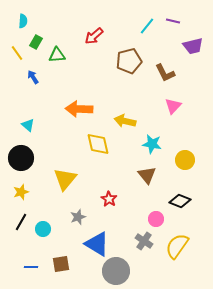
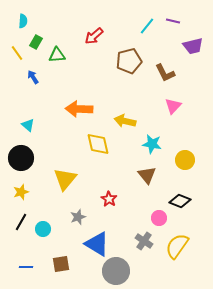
pink circle: moved 3 px right, 1 px up
blue line: moved 5 px left
